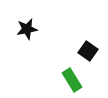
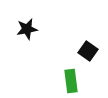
green rectangle: moved 1 px left, 1 px down; rotated 25 degrees clockwise
